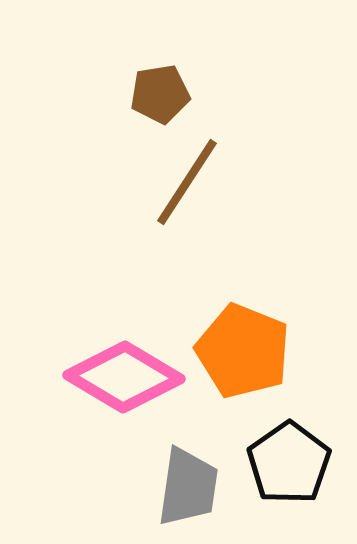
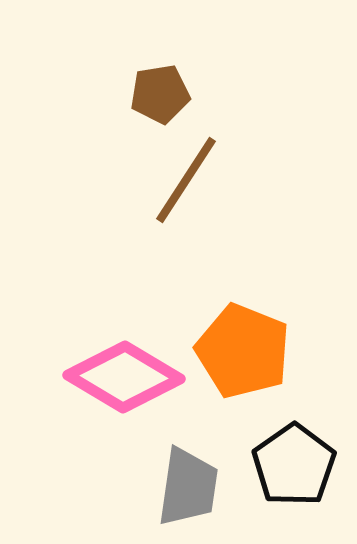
brown line: moved 1 px left, 2 px up
black pentagon: moved 5 px right, 2 px down
